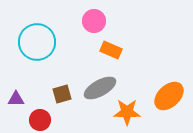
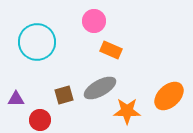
brown square: moved 2 px right, 1 px down
orange star: moved 1 px up
